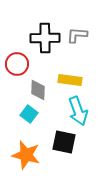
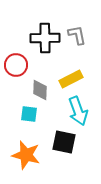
gray L-shape: rotated 75 degrees clockwise
red circle: moved 1 px left, 1 px down
yellow rectangle: moved 1 px right, 1 px up; rotated 35 degrees counterclockwise
gray diamond: moved 2 px right
cyan square: rotated 30 degrees counterclockwise
